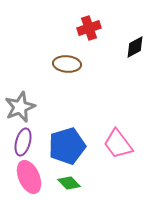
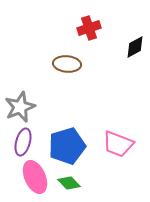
pink trapezoid: rotated 32 degrees counterclockwise
pink ellipse: moved 6 px right
